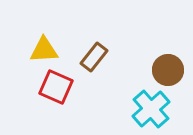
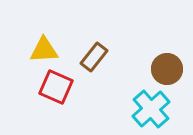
brown circle: moved 1 px left, 1 px up
